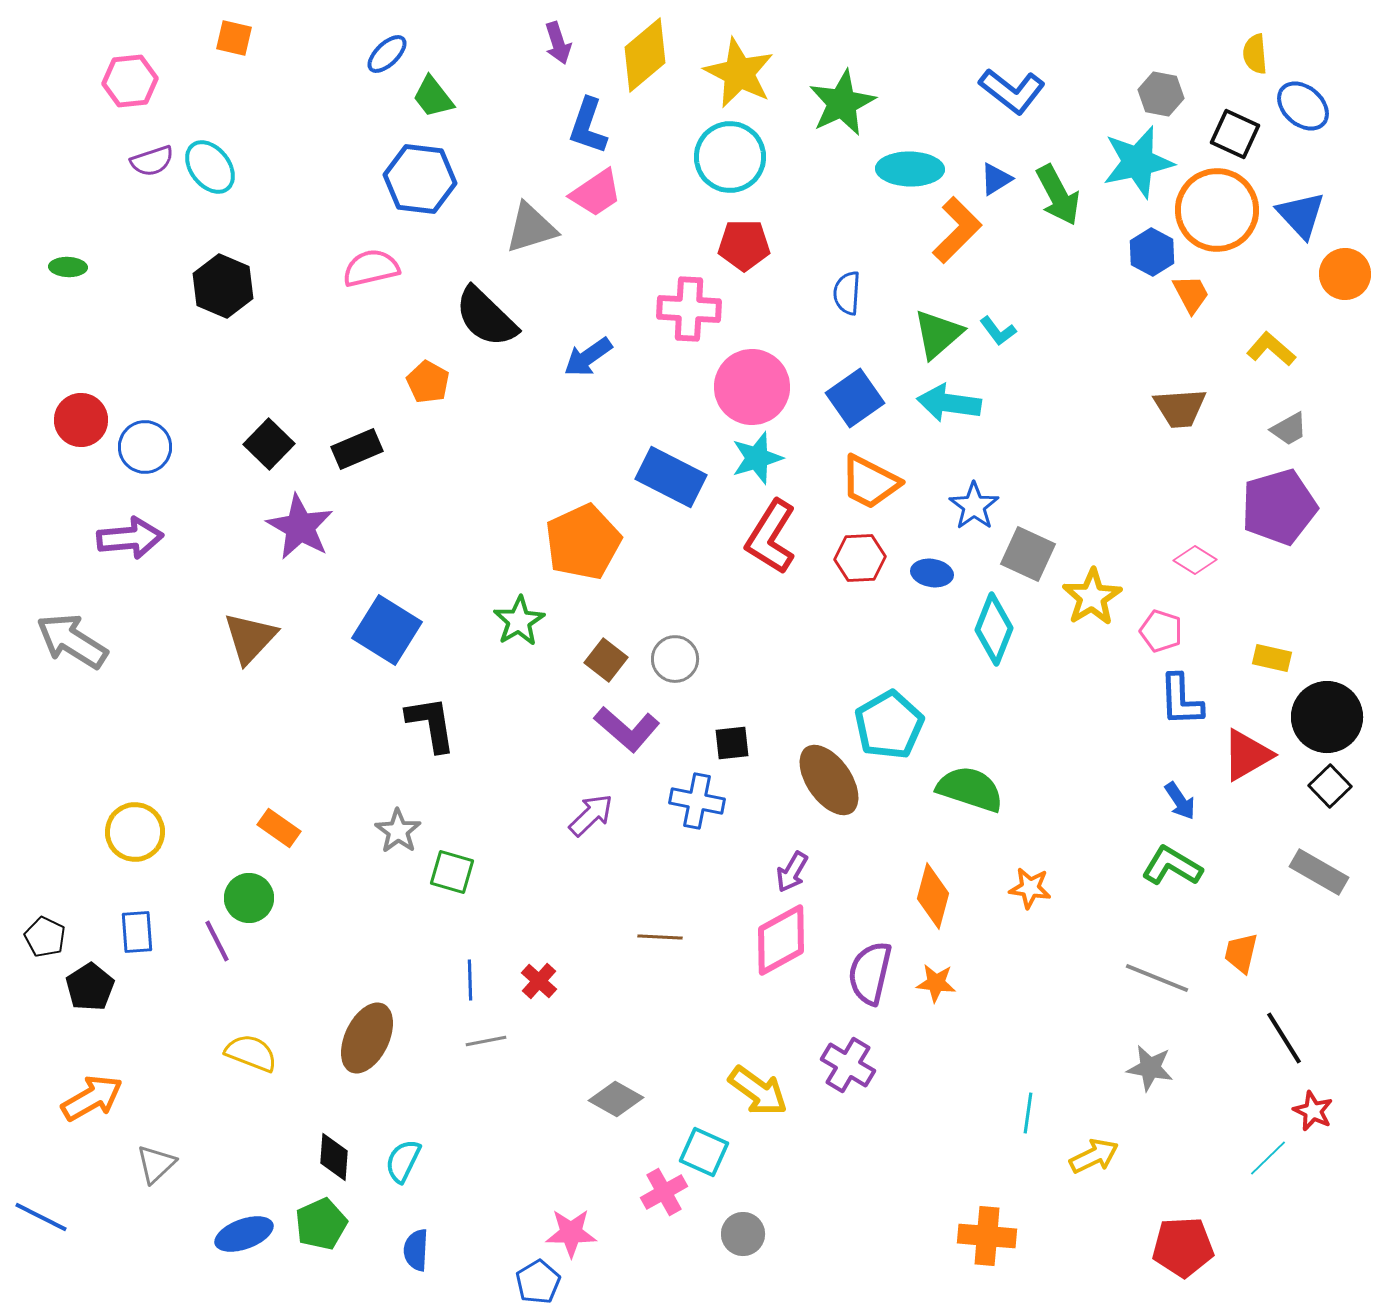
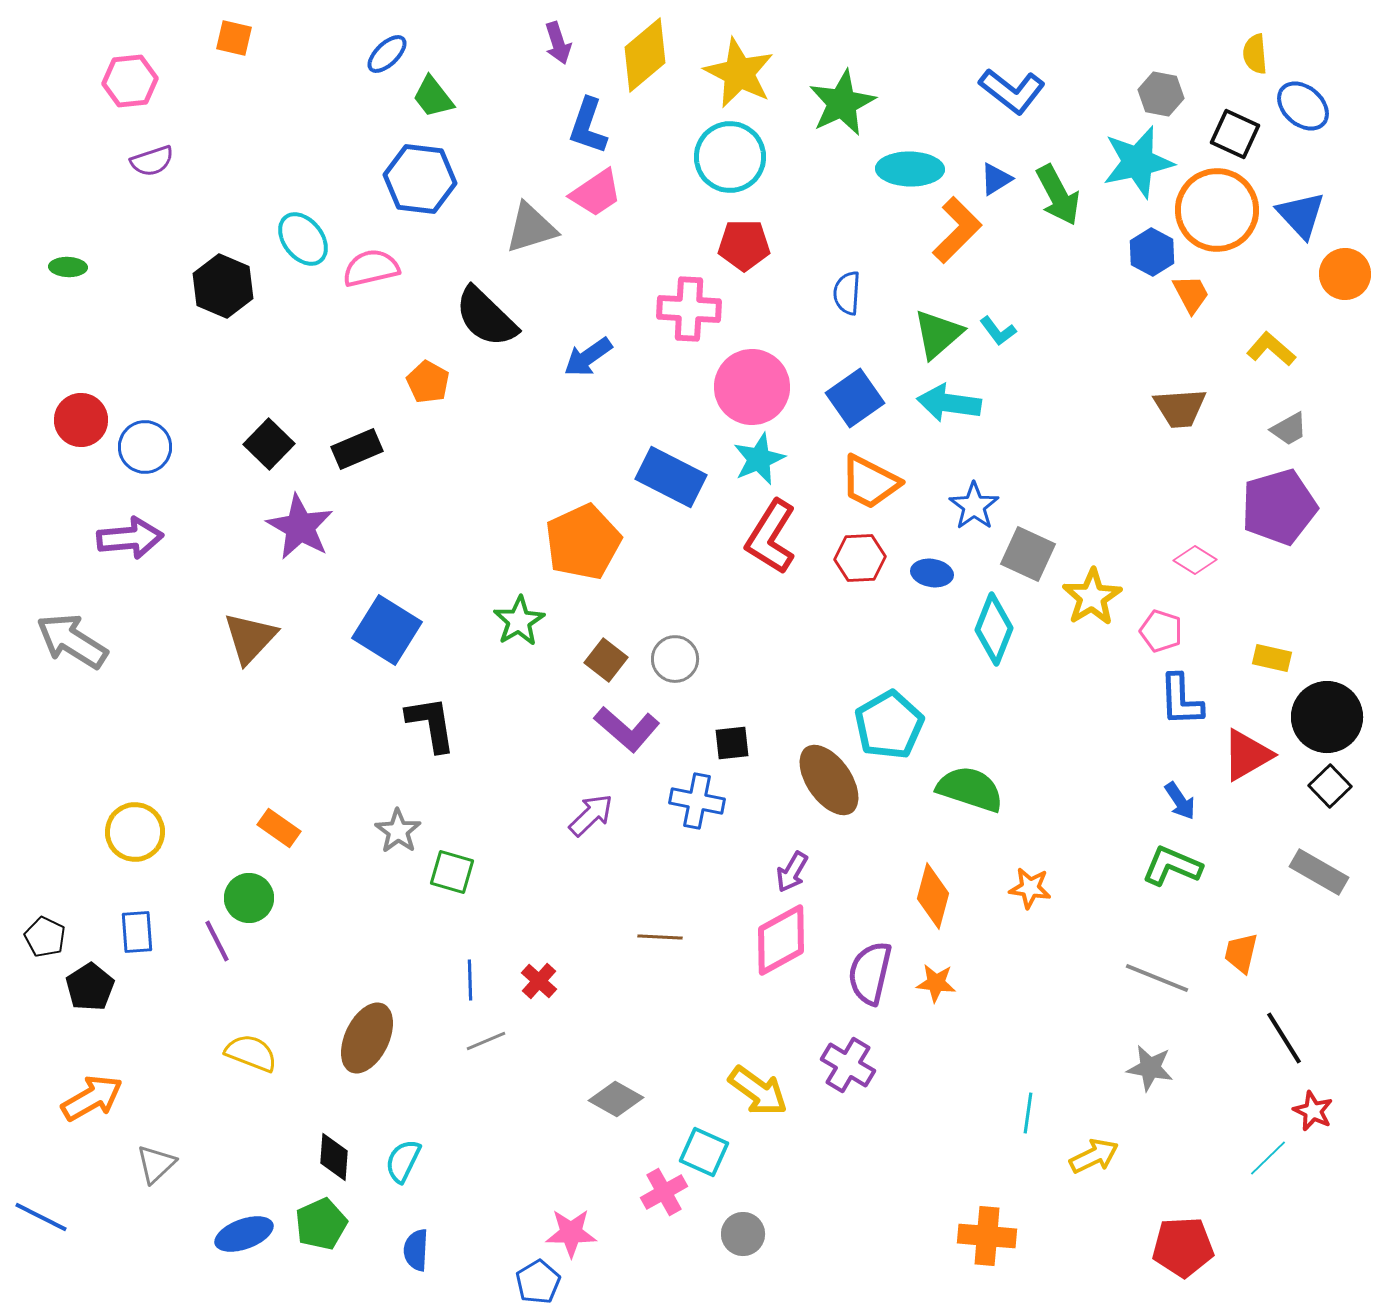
cyan ellipse at (210, 167): moved 93 px right, 72 px down
cyan star at (757, 458): moved 2 px right, 1 px down; rotated 6 degrees counterclockwise
green L-shape at (1172, 866): rotated 8 degrees counterclockwise
gray line at (486, 1041): rotated 12 degrees counterclockwise
